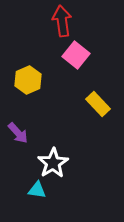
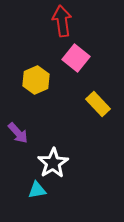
pink square: moved 3 px down
yellow hexagon: moved 8 px right
cyan triangle: rotated 18 degrees counterclockwise
